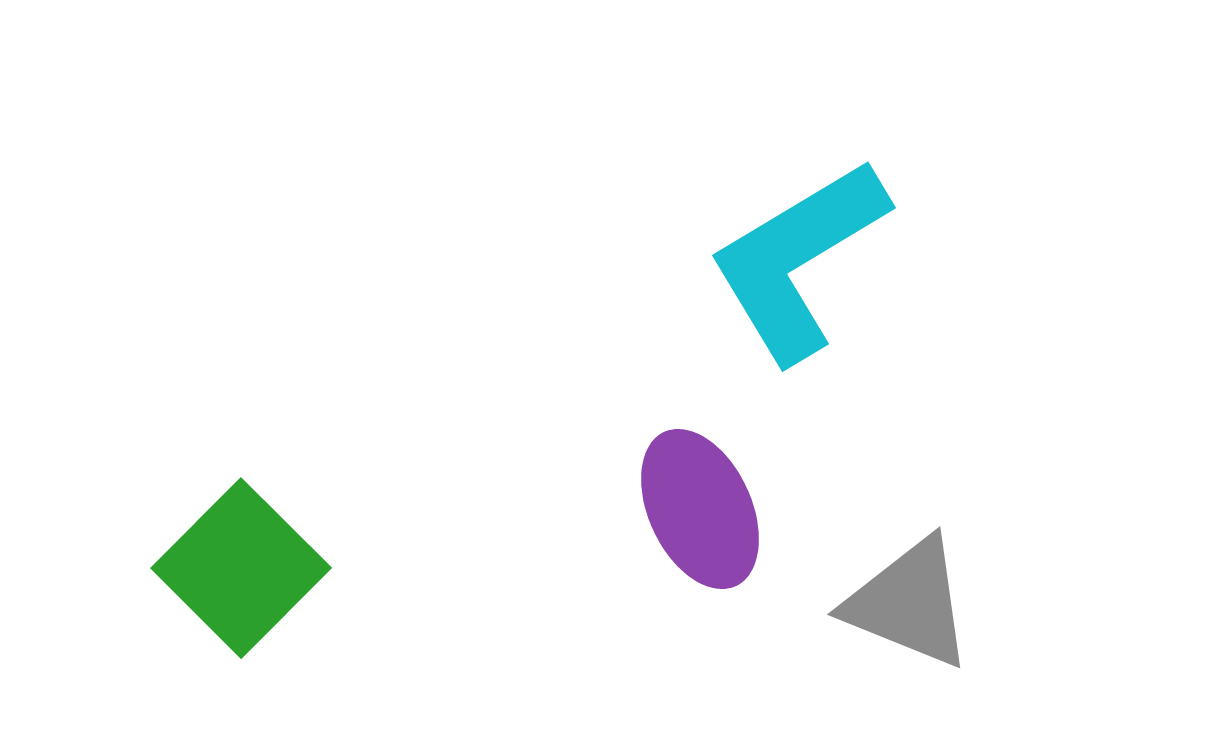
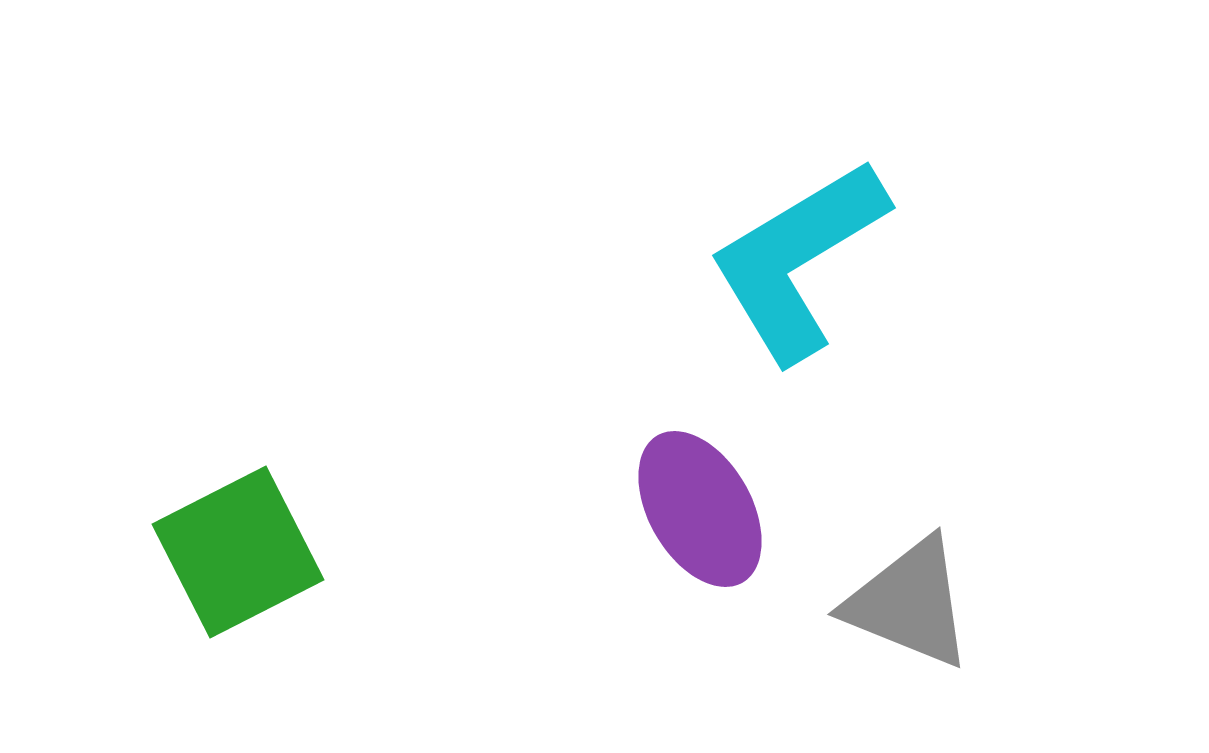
purple ellipse: rotated 5 degrees counterclockwise
green square: moved 3 px left, 16 px up; rotated 18 degrees clockwise
